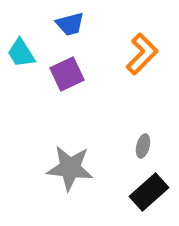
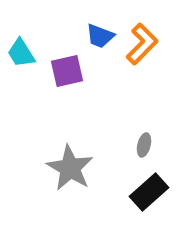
blue trapezoid: moved 30 px right, 12 px down; rotated 36 degrees clockwise
orange L-shape: moved 10 px up
purple square: moved 3 px up; rotated 12 degrees clockwise
gray ellipse: moved 1 px right, 1 px up
gray star: rotated 24 degrees clockwise
